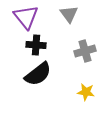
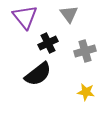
purple triangle: moved 1 px left
black cross: moved 12 px right, 2 px up; rotated 30 degrees counterclockwise
